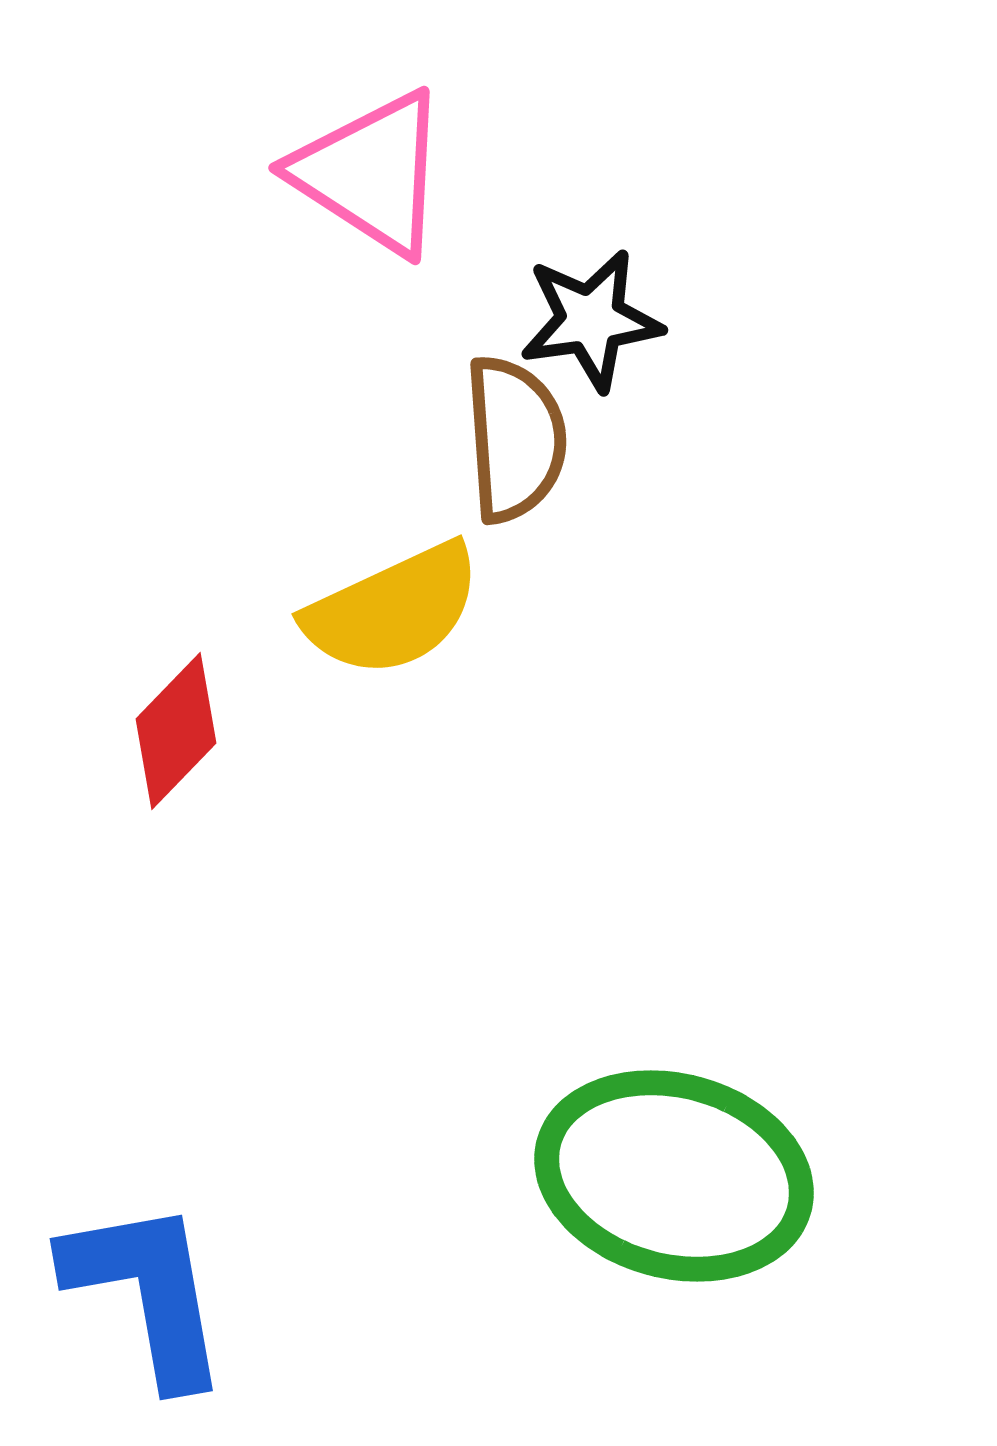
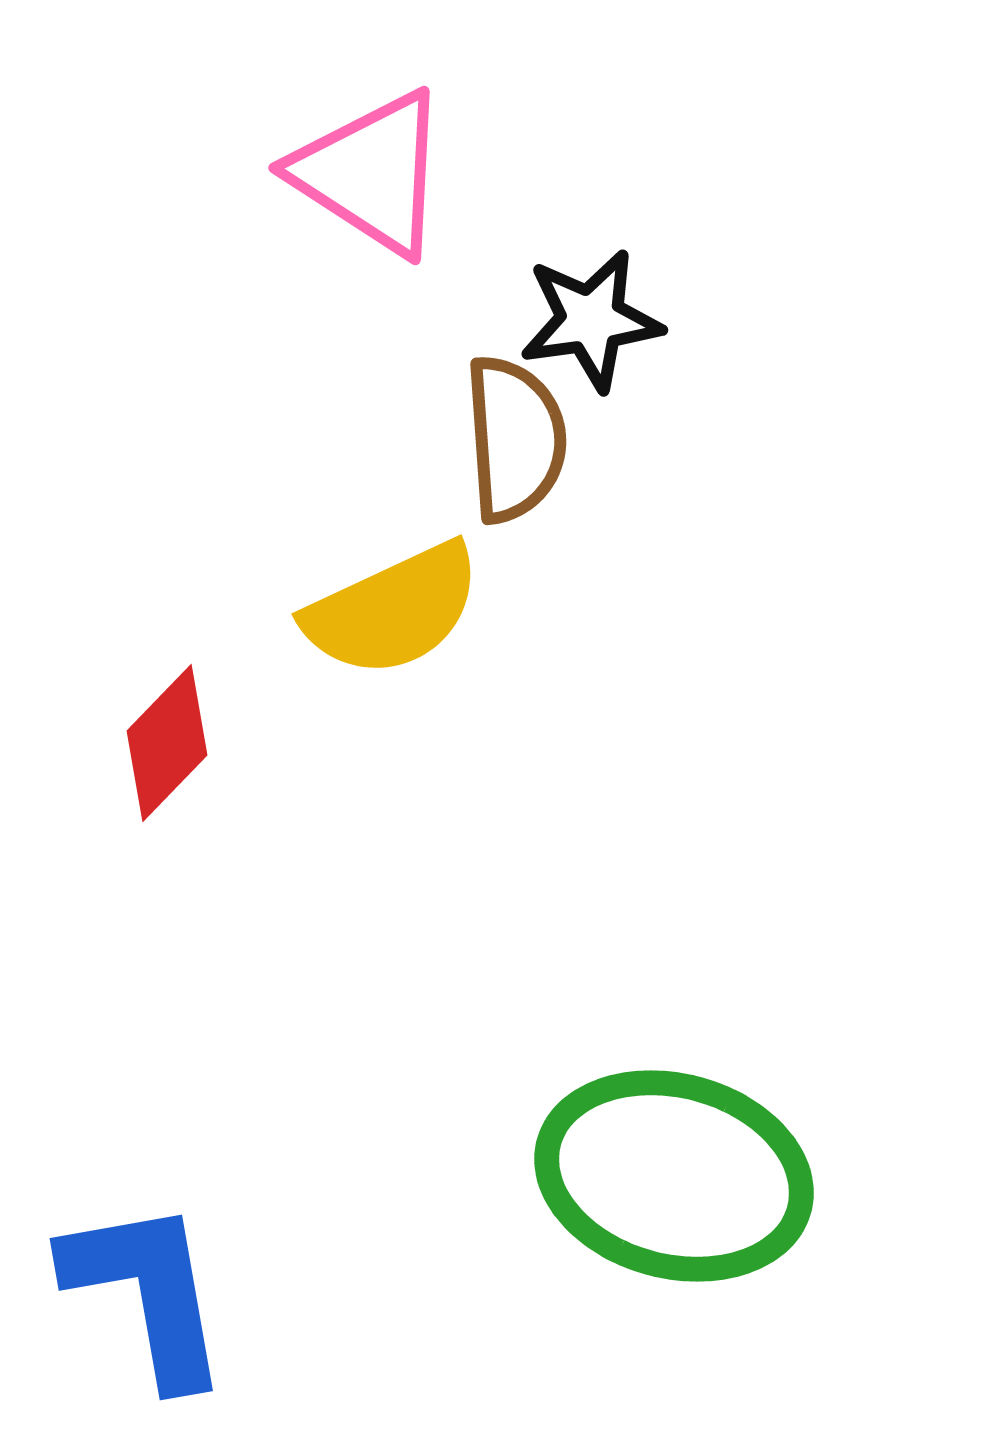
red diamond: moved 9 px left, 12 px down
